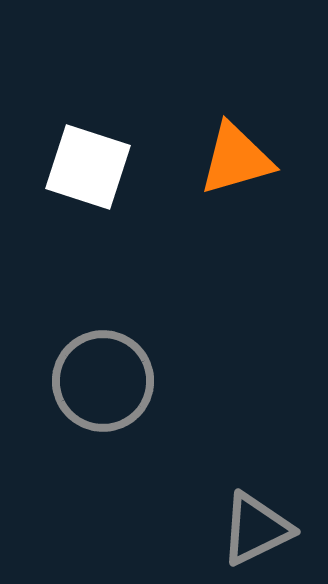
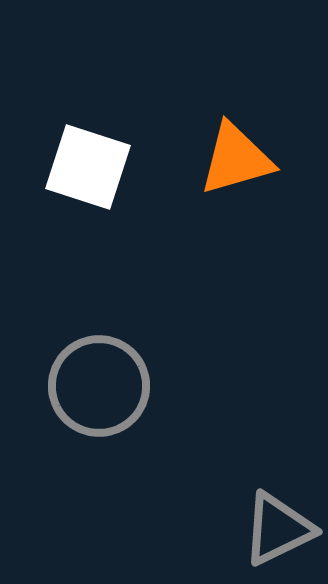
gray circle: moved 4 px left, 5 px down
gray triangle: moved 22 px right
